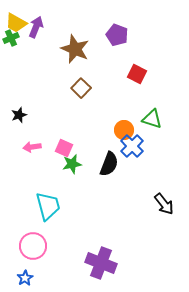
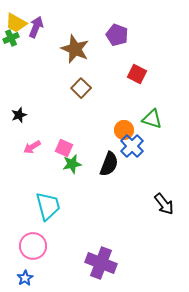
pink arrow: rotated 24 degrees counterclockwise
